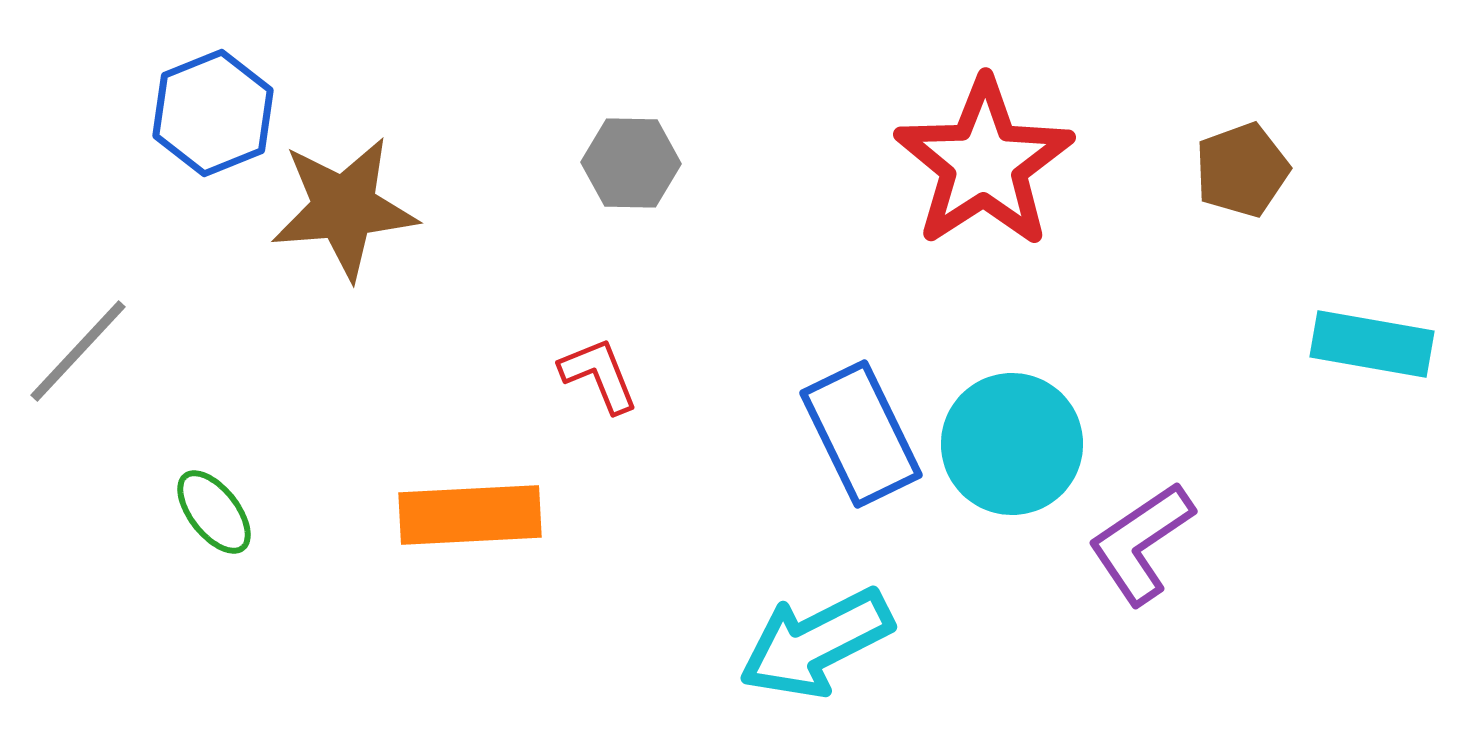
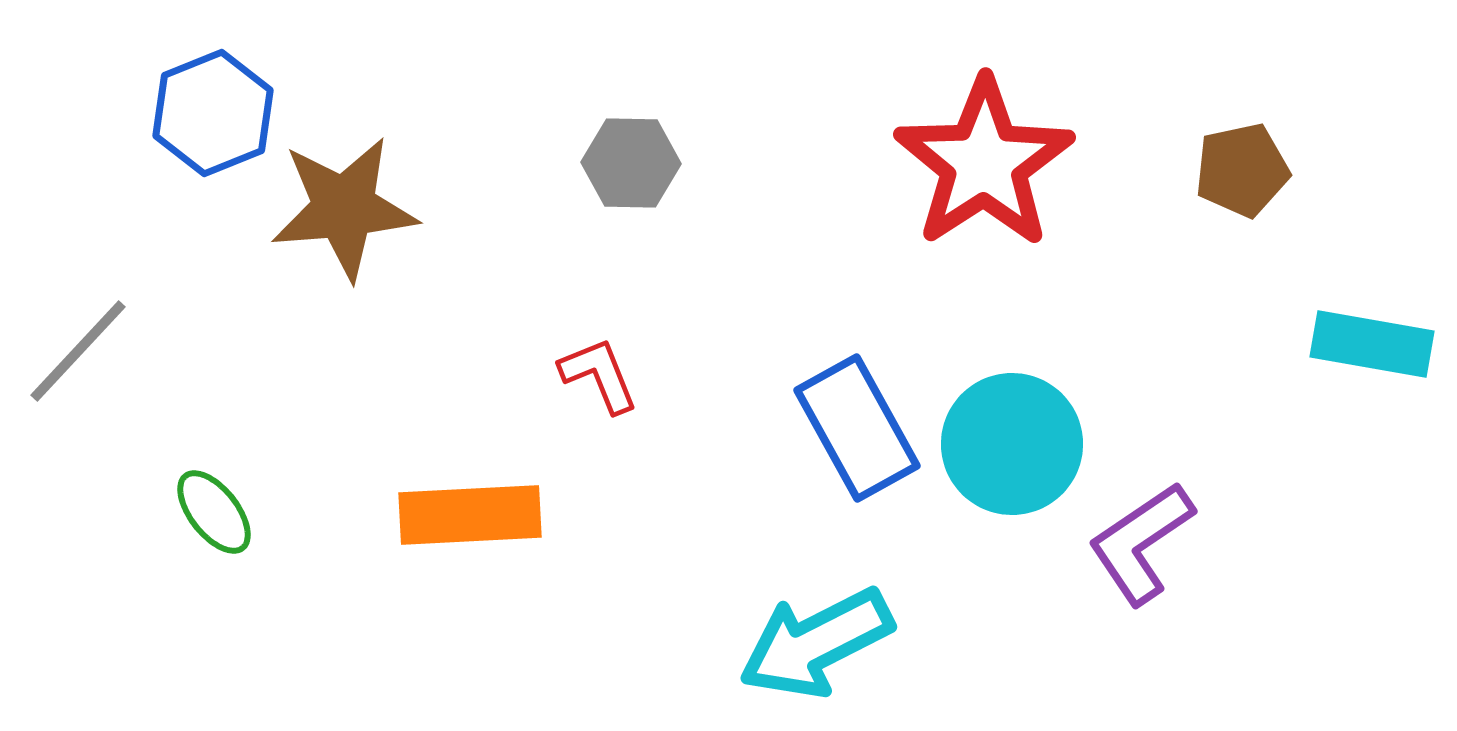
brown pentagon: rotated 8 degrees clockwise
blue rectangle: moved 4 px left, 6 px up; rotated 3 degrees counterclockwise
